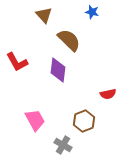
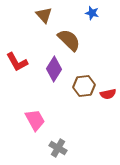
blue star: moved 1 px down
purple diamond: moved 4 px left, 1 px up; rotated 25 degrees clockwise
brown hexagon: moved 35 px up; rotated 15 degrees clockwise
gray cross: moved 5 px left, 3 px down
